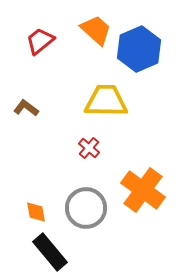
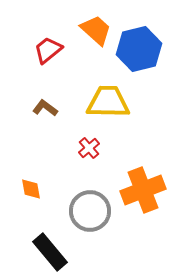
red trapezoid: moved 8 px right, 9 px down
blue hexagon: rotated 9 degrees clockwise
yellow trapezoid: moved 2 px right, 1 px down
brown L-shape: moved 19 px right
red cross: rotated 10 degrees clockwise
orange cross: rotated 33 degrees clockwise
gray circle: moved 4 px right, 3 px down
orange diamond: moved 5 px left, 23 px up
